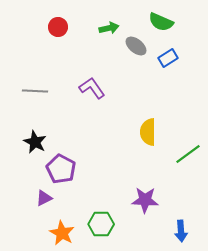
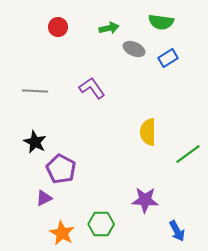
green semicircle: rotated 15 degrees counterclockwise
gray ellipse: moved 2 px left, 3 px down; rotated 15 degrees counterclockwise
blue arrow: moved 4 px left; rotated 25 degrees counterclockwise
